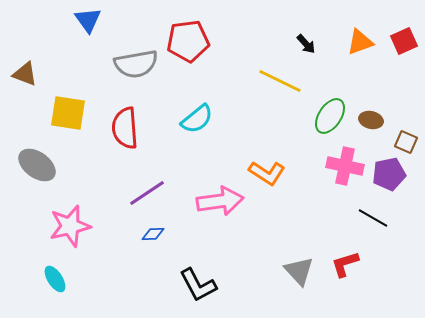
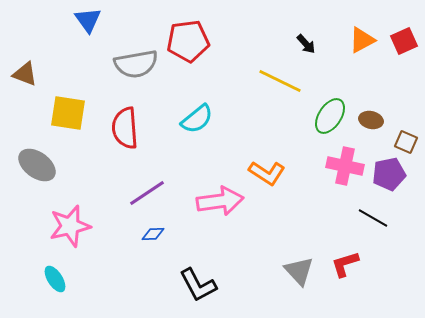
orange triangle: moved 2 px right, 2 px up; rotated 8 degrees counterclockwise
